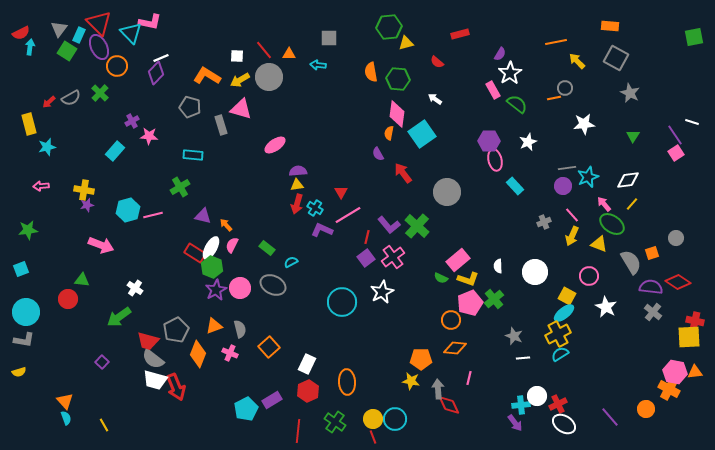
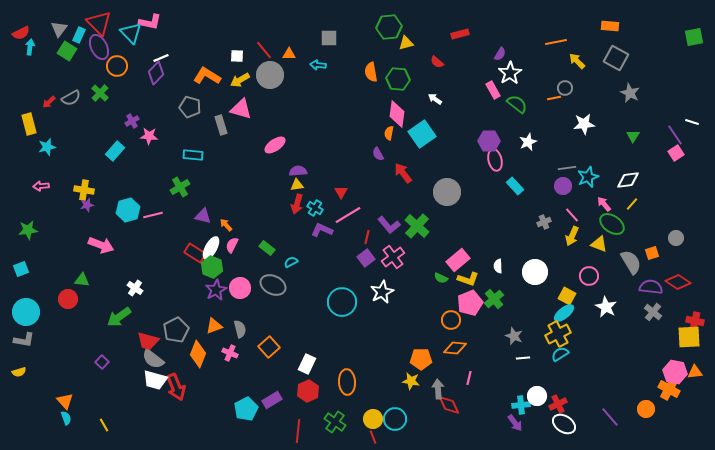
gray circle at (269, 77): moved 1 px right, 2 px up
